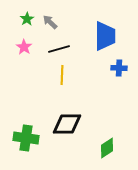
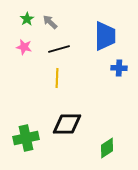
pink star: rotated 21 degrees counterclockwise
yellow line: moved 5 px left, 3 px down
green cross: rotated 20 degrees counterclockwise
